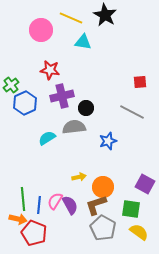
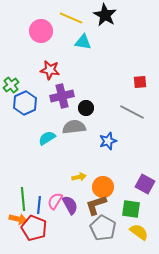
pink circle: moved 1 px down
red pentagon: moved 5 px up
